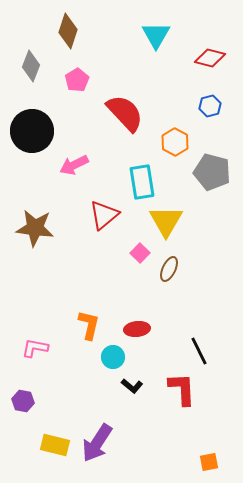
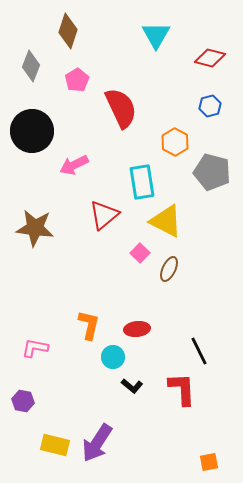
red semicircle: moved 4 px left, 5 px up; rotated 18 degrees clockwise
yellow triangle: rotated 33 degrees counterclockwise
